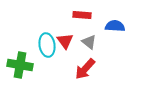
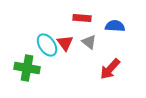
red rectangle: moved 3 px down
red triangle: moved 2 px down
cyan ellipse: rotated 25 degrees counterclockwise
green cross: moved 7 px right, 3 px down
red arrow: moved 25 px right
